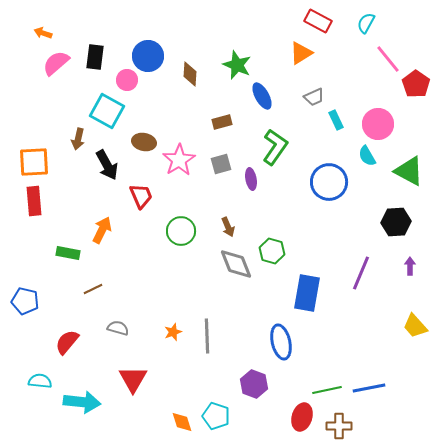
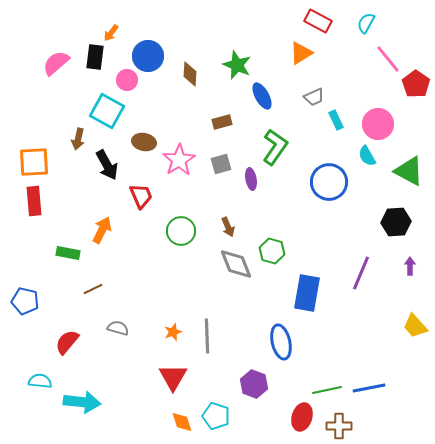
orange arrow at (43, 33): moved 68 px right; rotated 72 degrees counterclockwise
red triangle at (133, 379): moved 40 px right, 2 px up
